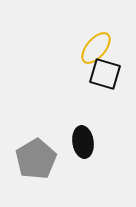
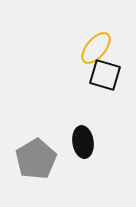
black square: moved 1 px down
